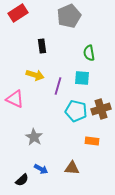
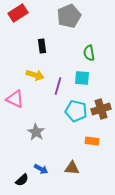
gray star: moved 2 px right, 5 px up
